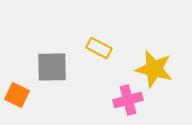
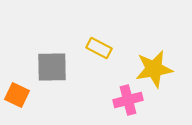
yellow star: rotated 24 degrees counterclockwise
